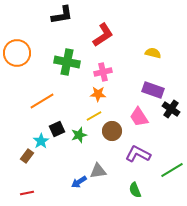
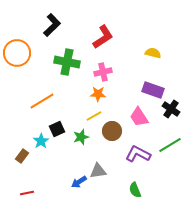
black L-shape: moved 10 px left, 10 px down; rotated 35 degrees counterclockwise
red L-shape: moved 2 px down
green star: moved 2 px right, 2 px down
brown rectangle: moved 5 px left
green line: moved 2 px left, 25 px up
